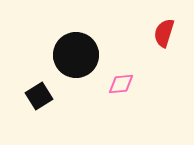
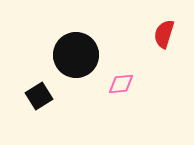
red semicircle: moved 1 px down
